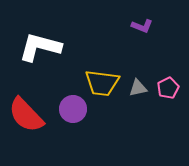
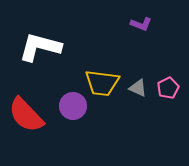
purple L-shape: moved 1 px left, 2 px up
gray triangle: rotated 36 degrees clockwise
purple circle: moved 3 px up
